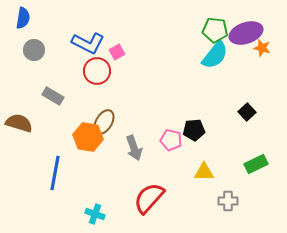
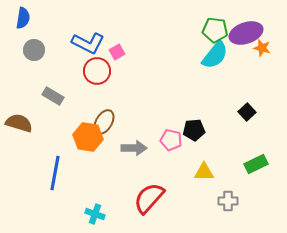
gray arrow: rotated 70 degrees counterclockwise
